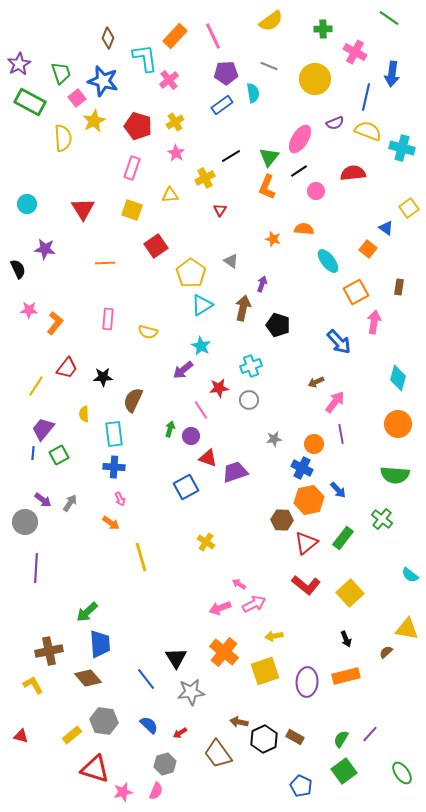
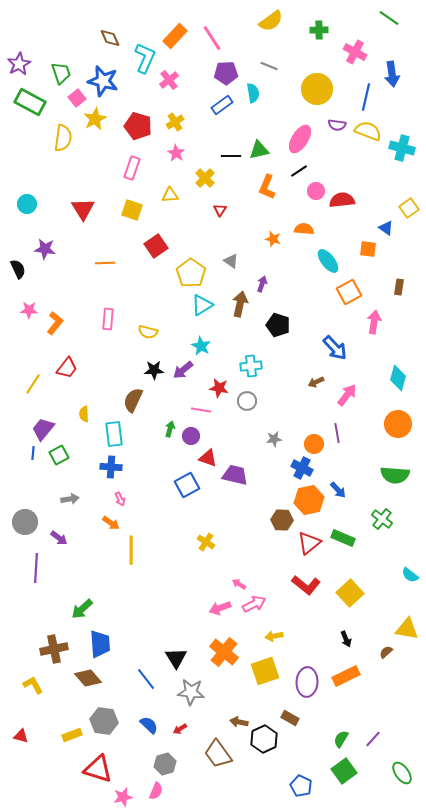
green cross at (323, 29): moved 4 px left, 1 px down
pink line at (213, 36): moved 1 px left, 2 px down; rotated 8 degrees counterclockwise
brown diamond at (108, 38): moved 2 px right; rotated 45 degrees counterclockwise
cyan L-shape at (145, 58): rotated 32 degrees clockwise
blue arrow at (392, 74): rotated 15 degrees counterclockwise
yellow circle at (315, 79): moved 2 px right, 10 px down
yellow star at (94, 121): moved 1 px right, 2 px up
purple semicircle at (335, 123): moved 2 px right, 2 px down; rotated 30 degrees clockwise
yellow semicircle at (63, 138): rotated 12 degrees clockwise
black line at (231, 156): rotated 30 degrees clockwise
green triangle at (269, 157): moved 10 px left, 7 px up; rotated 40 degrees clockwise
red semicircle at (353, 173): moved 11 px left, 27 px down
yellow cross at (205, 178): rotated 18 degrees counterclockwise
orange square at (368, 249): rotated 30 degrees counterclockwise
orange square at (356, 292): moved 7 px left
brown arrow at (243, 308): moved 3 px left, 4 px up
blue arrow at (339, 342): moved 4 px left, 6 px down
cyan cross at (251, 366): rotated 15 degrees clockwise
black star at (103, 377): moved 51 px right, 7 px up
yellow line at (36, 386): moved 3 px left, 2 px up
red star at (219, 388): rotated 18 degrees clockwise
gray circle at (249, 400): moved 2 px left, 1 px down
pink arrow at (335, 402): moved 12 px right, 7 px up
pink line at (201, 410): rotated 48 degrees counterclockwise
purple line at (341, 434): moved 4 px left, 1 px up
blue cross at (114, 467): moved 3 px left
purple trapezoid at (235, 472): moved 3 px down; rotated 32 degrees clockwise
blue square at (186, 487): moved 1 px right, 2 px up
purple arrow at (43, 500): moved 16 px right, 38 px down
gray arrow at (70, 503): moved 4 px up; rotated 48 degrees clockwise
green rectangle at (343, 538): rotated 75 degrees clockwise
red triangle at (306, 543): moved 3 px right
yellow line at (141, 557): moved 10 px left, 7 px up; rotated 16 degrees clockwise
green arrow at (87, 612): moved 5 px left, 3 px up
brown cross at (49, 651): moved 5 px right, 2 px up
orange rectangle at (346, 676): rotated 12 degrees counterclockwise
gray star at (191, 692): rotated 12 degrees clockwise
red arrow at (180, 733): moved 4 px up
purple line at (370, 734): moved 3 px right, 5 px down
yellow rectangle at (72, 735): rotated 18 degrees clockwise
brown rectangle at (295, 737): moved 5 px left, 19 px up
red triangle at (95, 769): moved 3 px right
pink star at (123, 792): moved 5 px down
